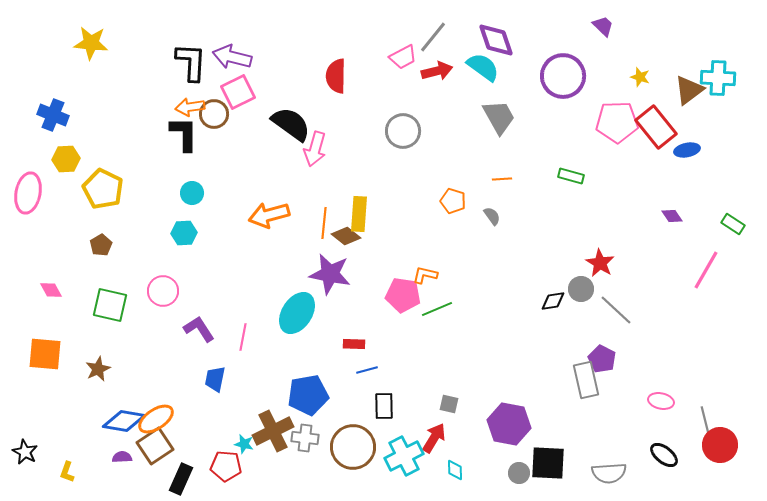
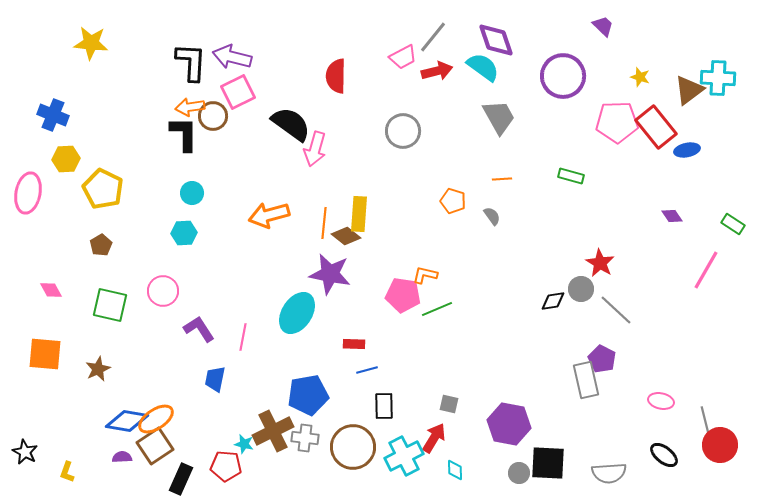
brown circle at (214, 114): moved 1 px left, 2 px down
blue diamond at (124, 421): moved 3 px right
